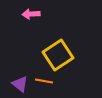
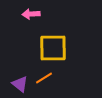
yellow square: moved 5 px left, 7 px up; rotated 32 degrees clockwise
orange line: moved 3 px up; rotated 42 degrees counterclockwise
